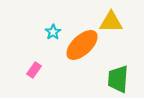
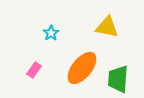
yellow triangle: moved 4 px left, 5 px down; rotated 10 degrees clockwise
cyan star: moved 2 px left, 1 px down
orange ellipse: moved 23 px down; rotated 8 degrees counterclockwise
